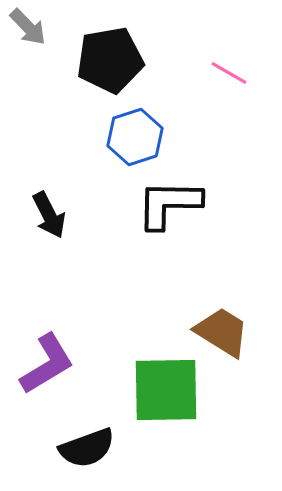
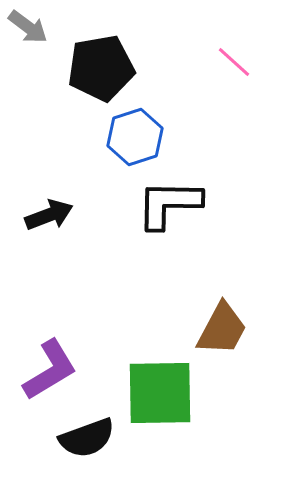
gray arrow: rotated 9 degrees counterclockwise
black pentagon: moved 9 px left, 8 px down
pink line: moved 5 px right, 11 px up; rotated 12 degrees clockwise
black arrow: rotated 84 degrees counterclockwise
brown trapezoid: moved 3 px up; rotated 86 degrees clockwise
purple L-shape: moved 3 px right, 6 px down
green square: moved 6 px left, 3 px down
black semicircle: moved 10 px up
